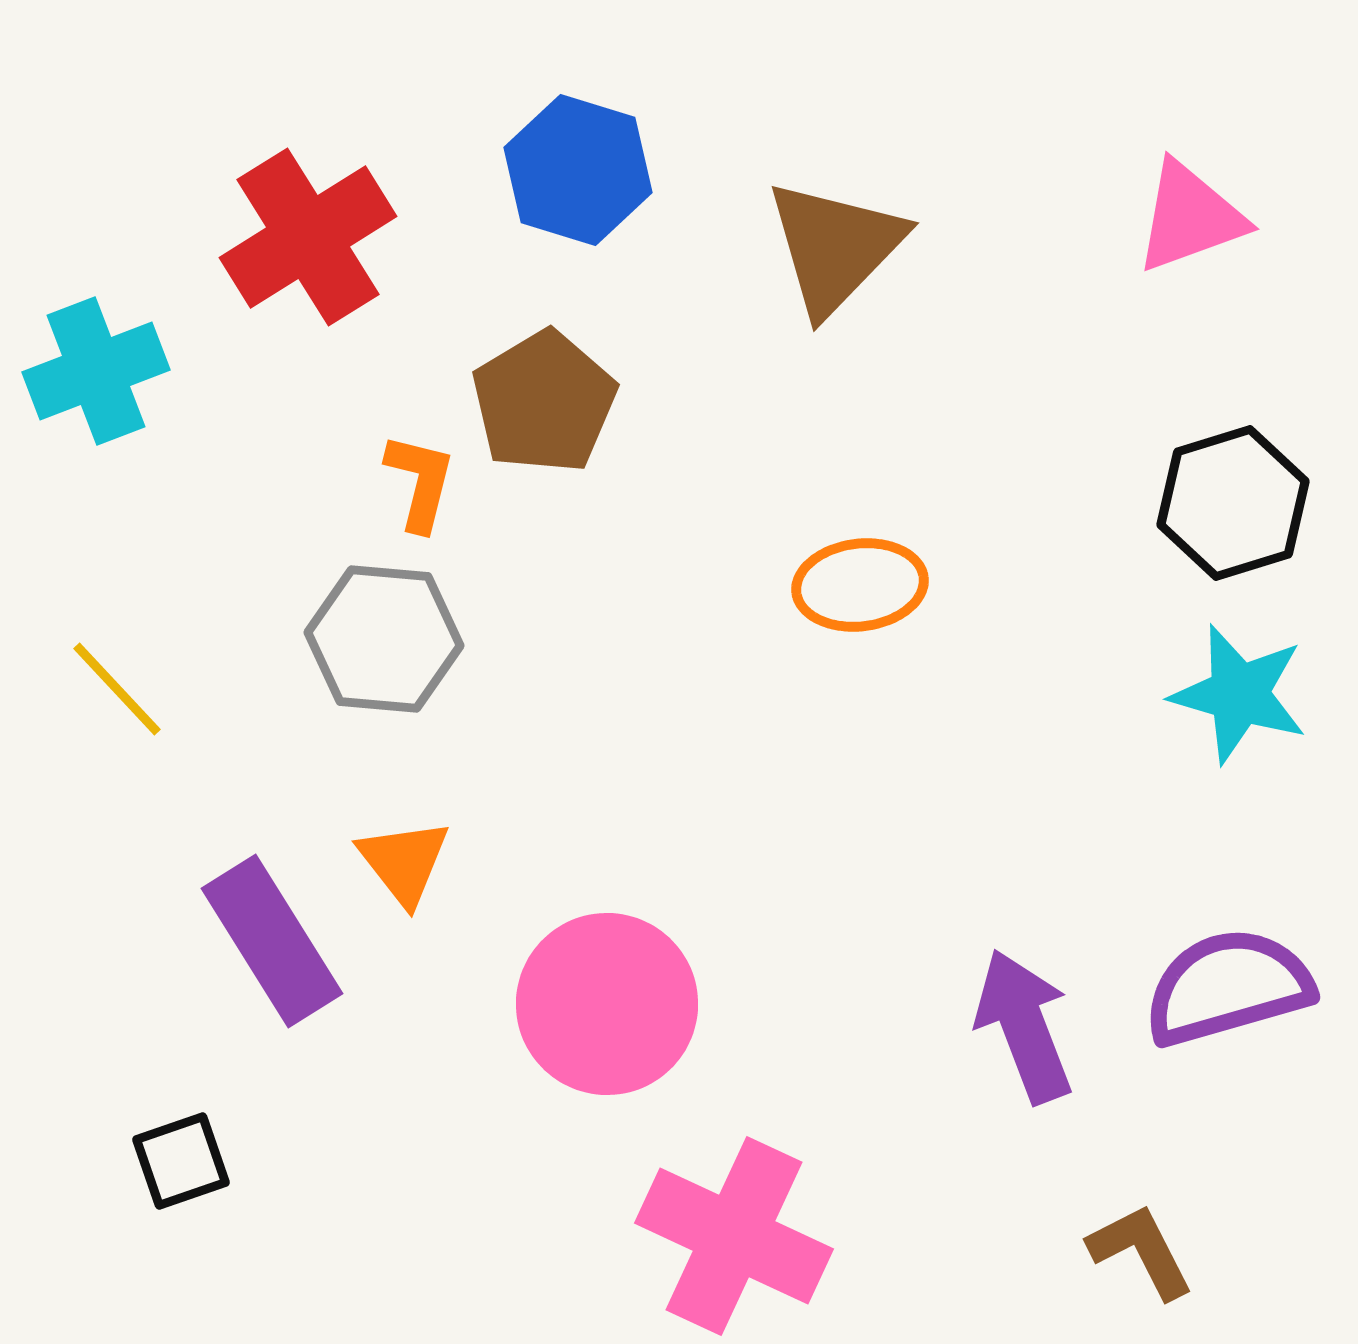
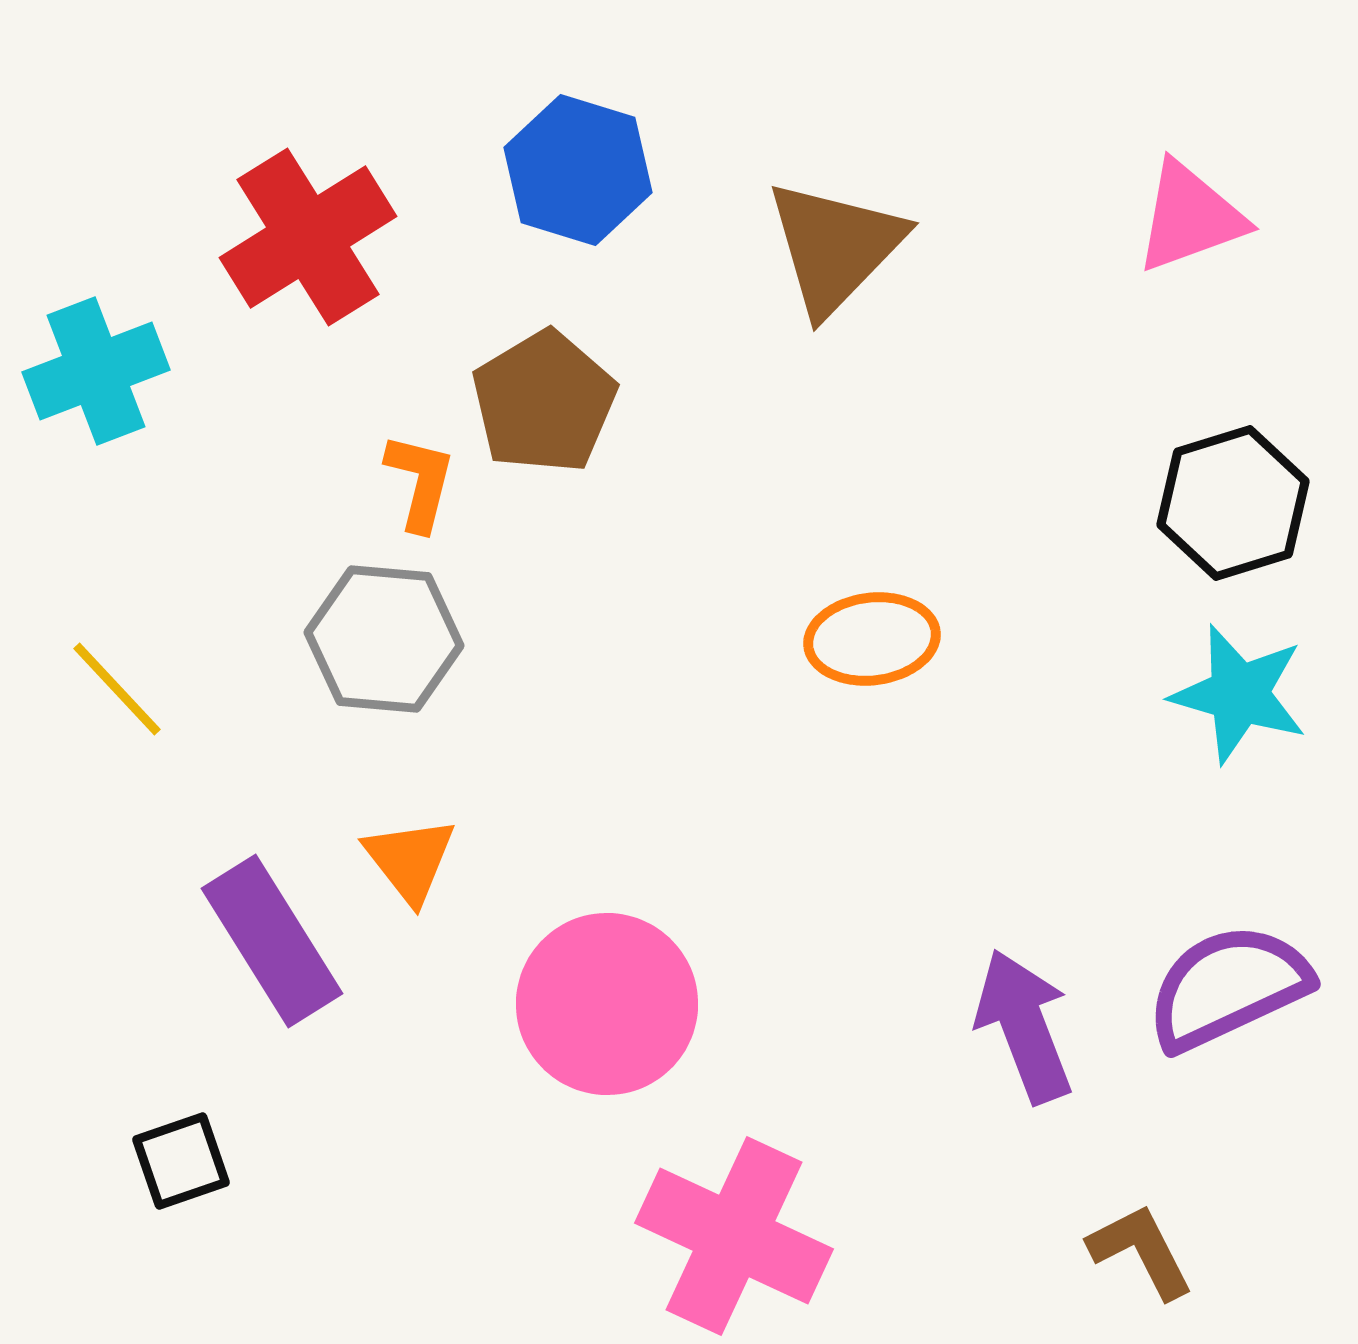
orange ellipse: moved 12 px right, 54 px down
orange triangle: moved 6 px right, 2 px up
purple semicircle: rotated 9 degrees counterclockwise
